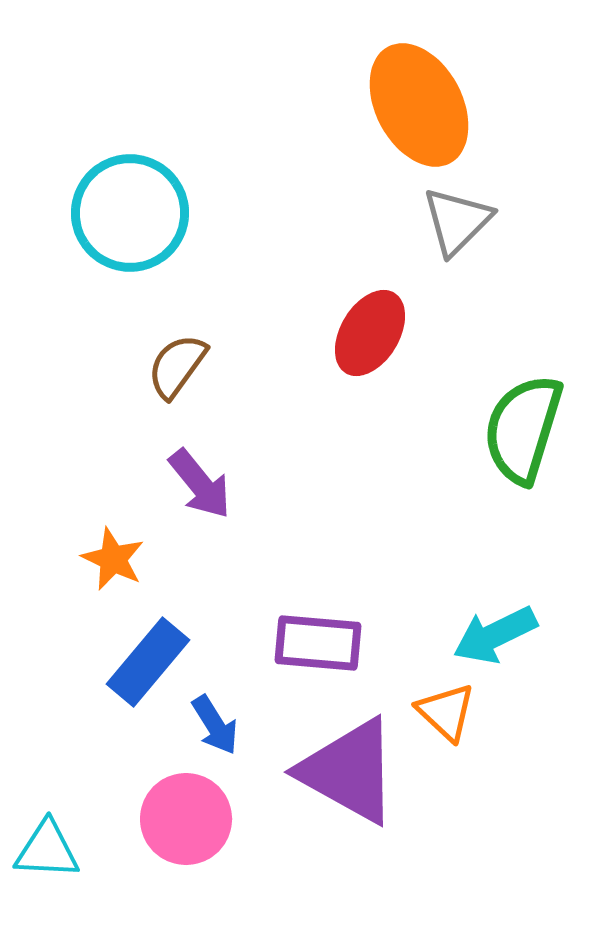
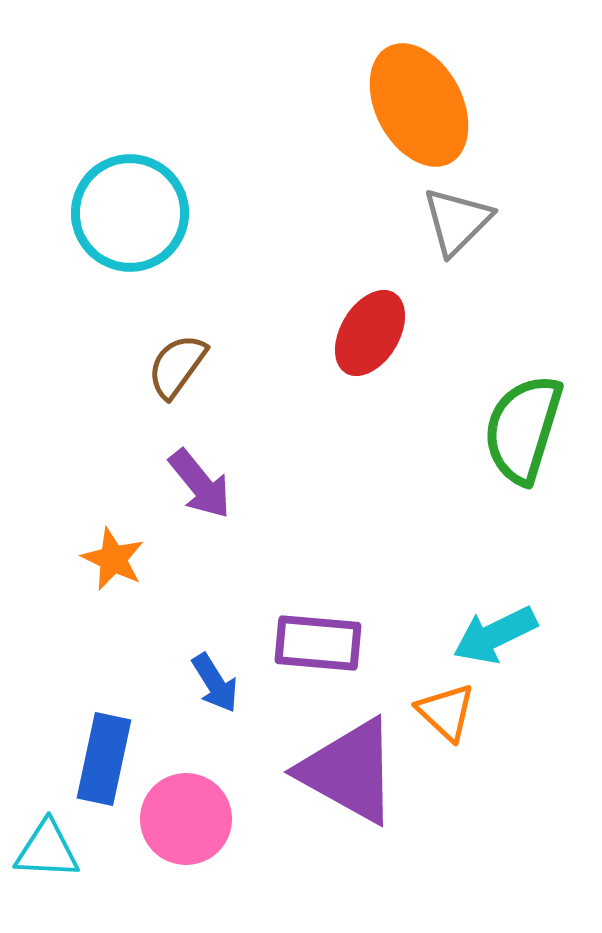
blue rectangle: moved 44 px left, 97 px down; rotated 28 degrees counterclockwise
blue arrow: moved 42 px up
